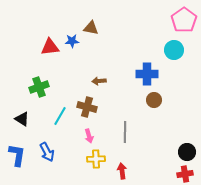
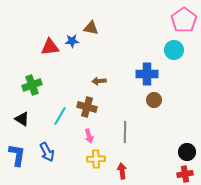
green cross: moved 7 px left, 2 px up
